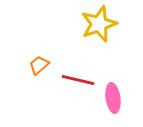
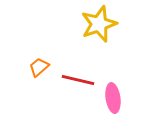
orange trapezoid: moved 2 px down
